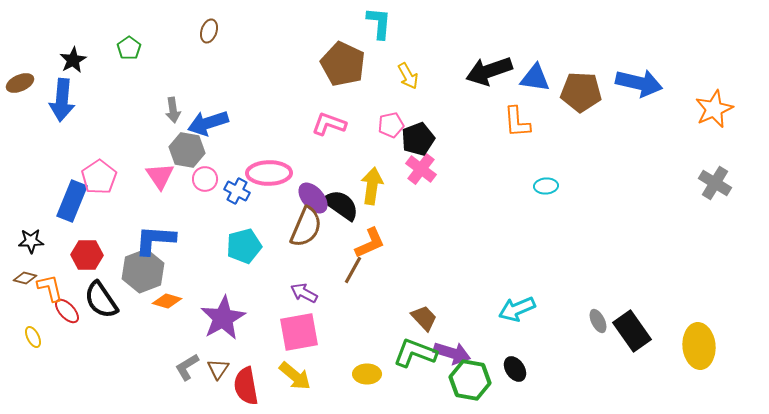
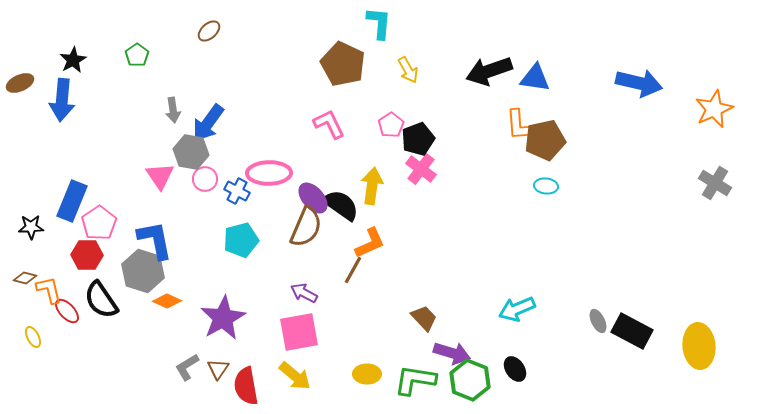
brown ellipse at (209, 31): rotated 30 degrees clockwise
green pentagon at (129, 48): moved 8 px right, 7 px down
yellow arrow at (408, 76): moved 6 px up
brown pentagon at (581, 92): moved 36 px left, 48 px down; rotated 15 degrees counterclockwise
orange L-shape at (517, 122): moved 2 px right, 3 px down
blue arrow at (208, 123): rotated 36 degrees counterclockwise
pink L-shape at (329, 124): rotated 44 degrees clockwise
pink pentagon at (391, 125): rotated 20 degrees counterclockwise
gray hexagon at (187, 150): moved 4 px right, 2 px down
pink pentagon at (99, 177): moved 46 px down
cyan ellipse at (546, 186): rotated 10 degrees clockwise
blue L-shape at (155, 240): rotated 75 degrees clockwise
black star at (31, 241): moved 14 px up
cyan pentagon at (244, 246): moved 3 px left, 6 px up
gray hexagon at (143, 271): rotated 21 degrees counterclockwise
orange L-shape at (50, 288): moved 1 px left, 2 px down
orange diamond at (167, 301): rotated 8 degrees clockwise
black rectangle at (632, 331): rotated 27 degrees counterclockwise
green L-shape at (415, 353): moved 27 px down; rotated 12 degrees counterclockwise
green hexagon at (470, 380): rotated 12 degrees clockwise
